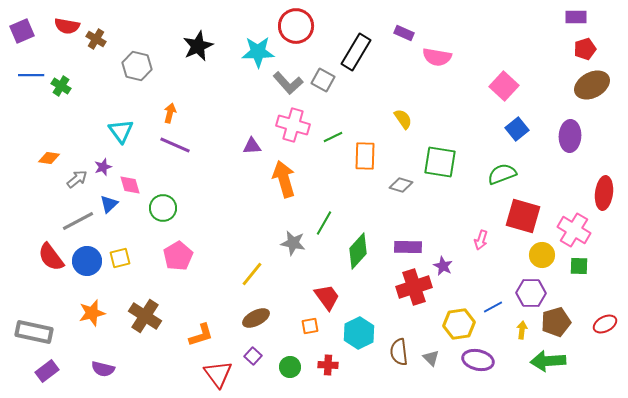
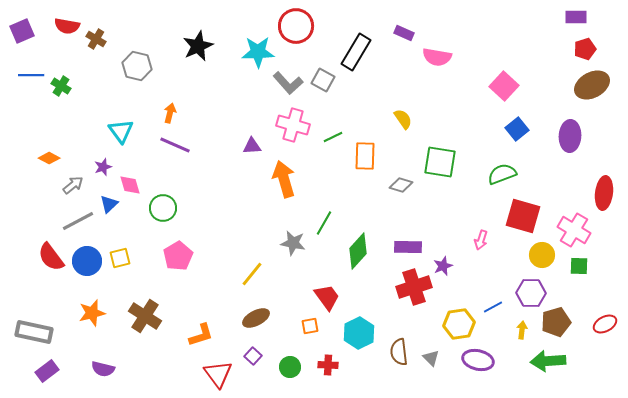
orange diamond at (49, 158): rotated 20 degrees clockwise
gray arrow at (77, 179): moved 4 px left, 6 px down
purple star at (443, 266): rotated 24 degrees clockwise
